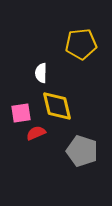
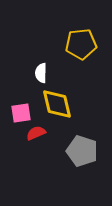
yellow diamond: moved 2 px up
